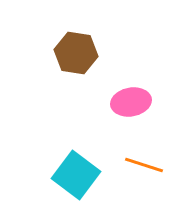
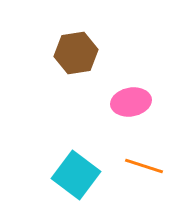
brown hexagon: rotated 18 degrees counterclockwise
orange line: moved 1 px down
